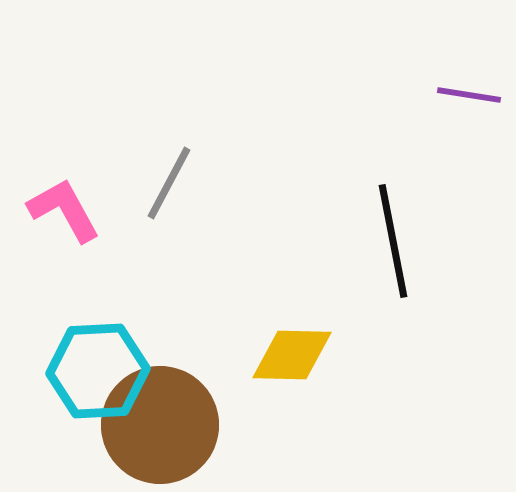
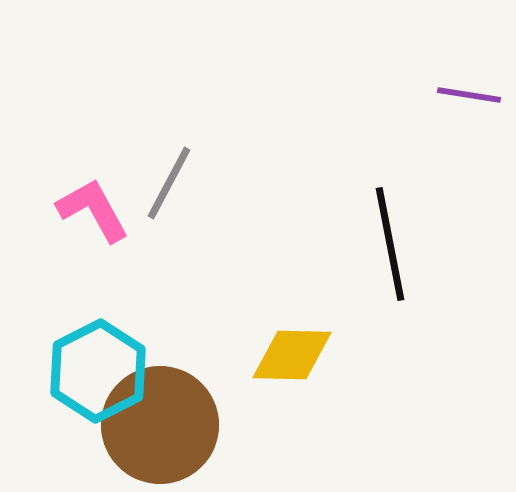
pink L-shape: moved 29 px right
black line: moved 3 px left, 3 px down
cyan hexagon: rotated 24 degrees counterclockwise
